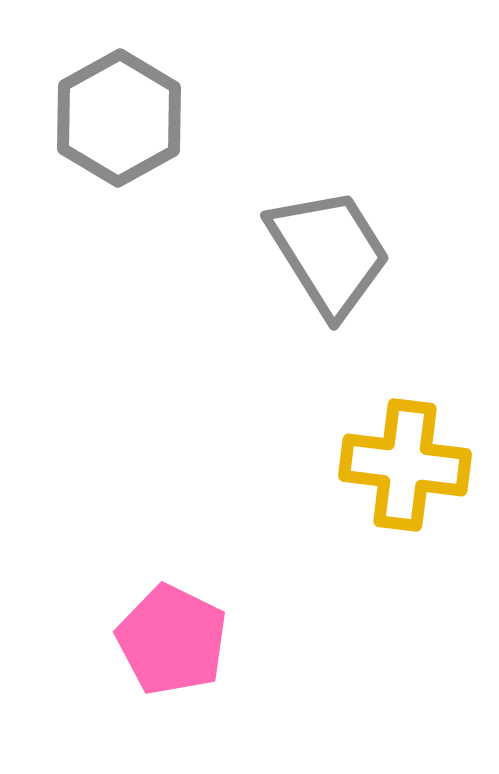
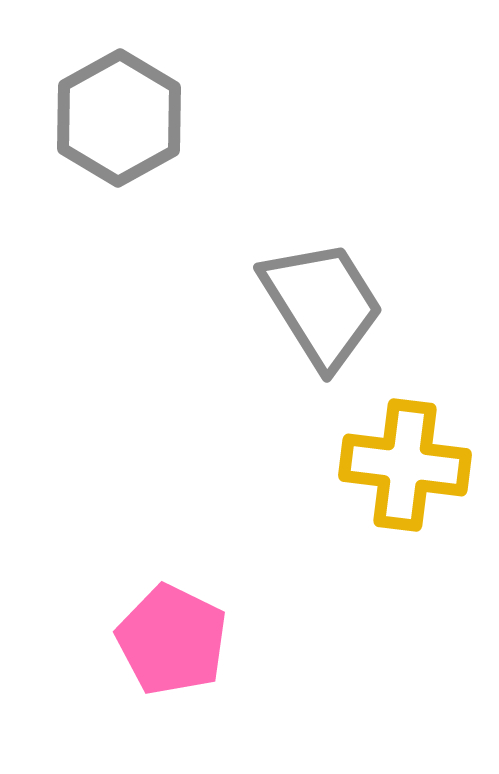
gray trapezoid: moved 7 px left, 52 px down
